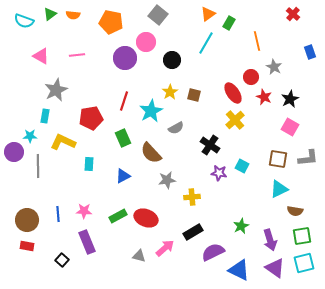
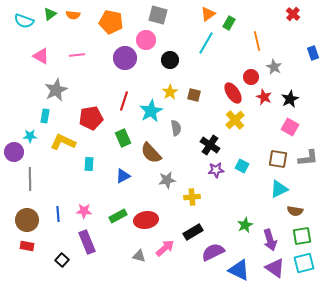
gray square at (158, 15): rotated 24 degrees counterclockwise
pink circle at (146, 42): moved 2 px up
blue rectangle at (310, 52): moved 3 px right, 1 px down
black circle at (172, 60): moved 2 px left
gray semicircle at (176, 128): rotated 70 degrees counterclockwise
gray line at (38, 166): moved 8 px left, 13 px down
purple star at (219, 173): moved 3 px left, 3 px up; rotated 14 degrees counterclockwise
red ellipse at (146, 218): moved 2 px down; rotated 30 degrees counterclockwise
green star at (241, 226): moved 4 px right, 1 px up
